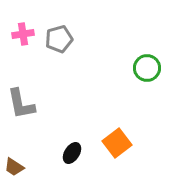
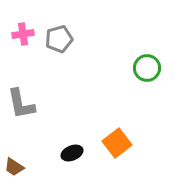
black ellipse: rotated 35 degrees clockwise
